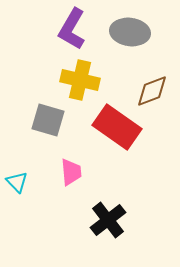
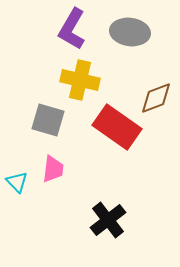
brown diamond: moved 4 px right, 7 px down
pink trapezoid: moved 18 px left, 3 px up; rotated 12 degrees clockwise
